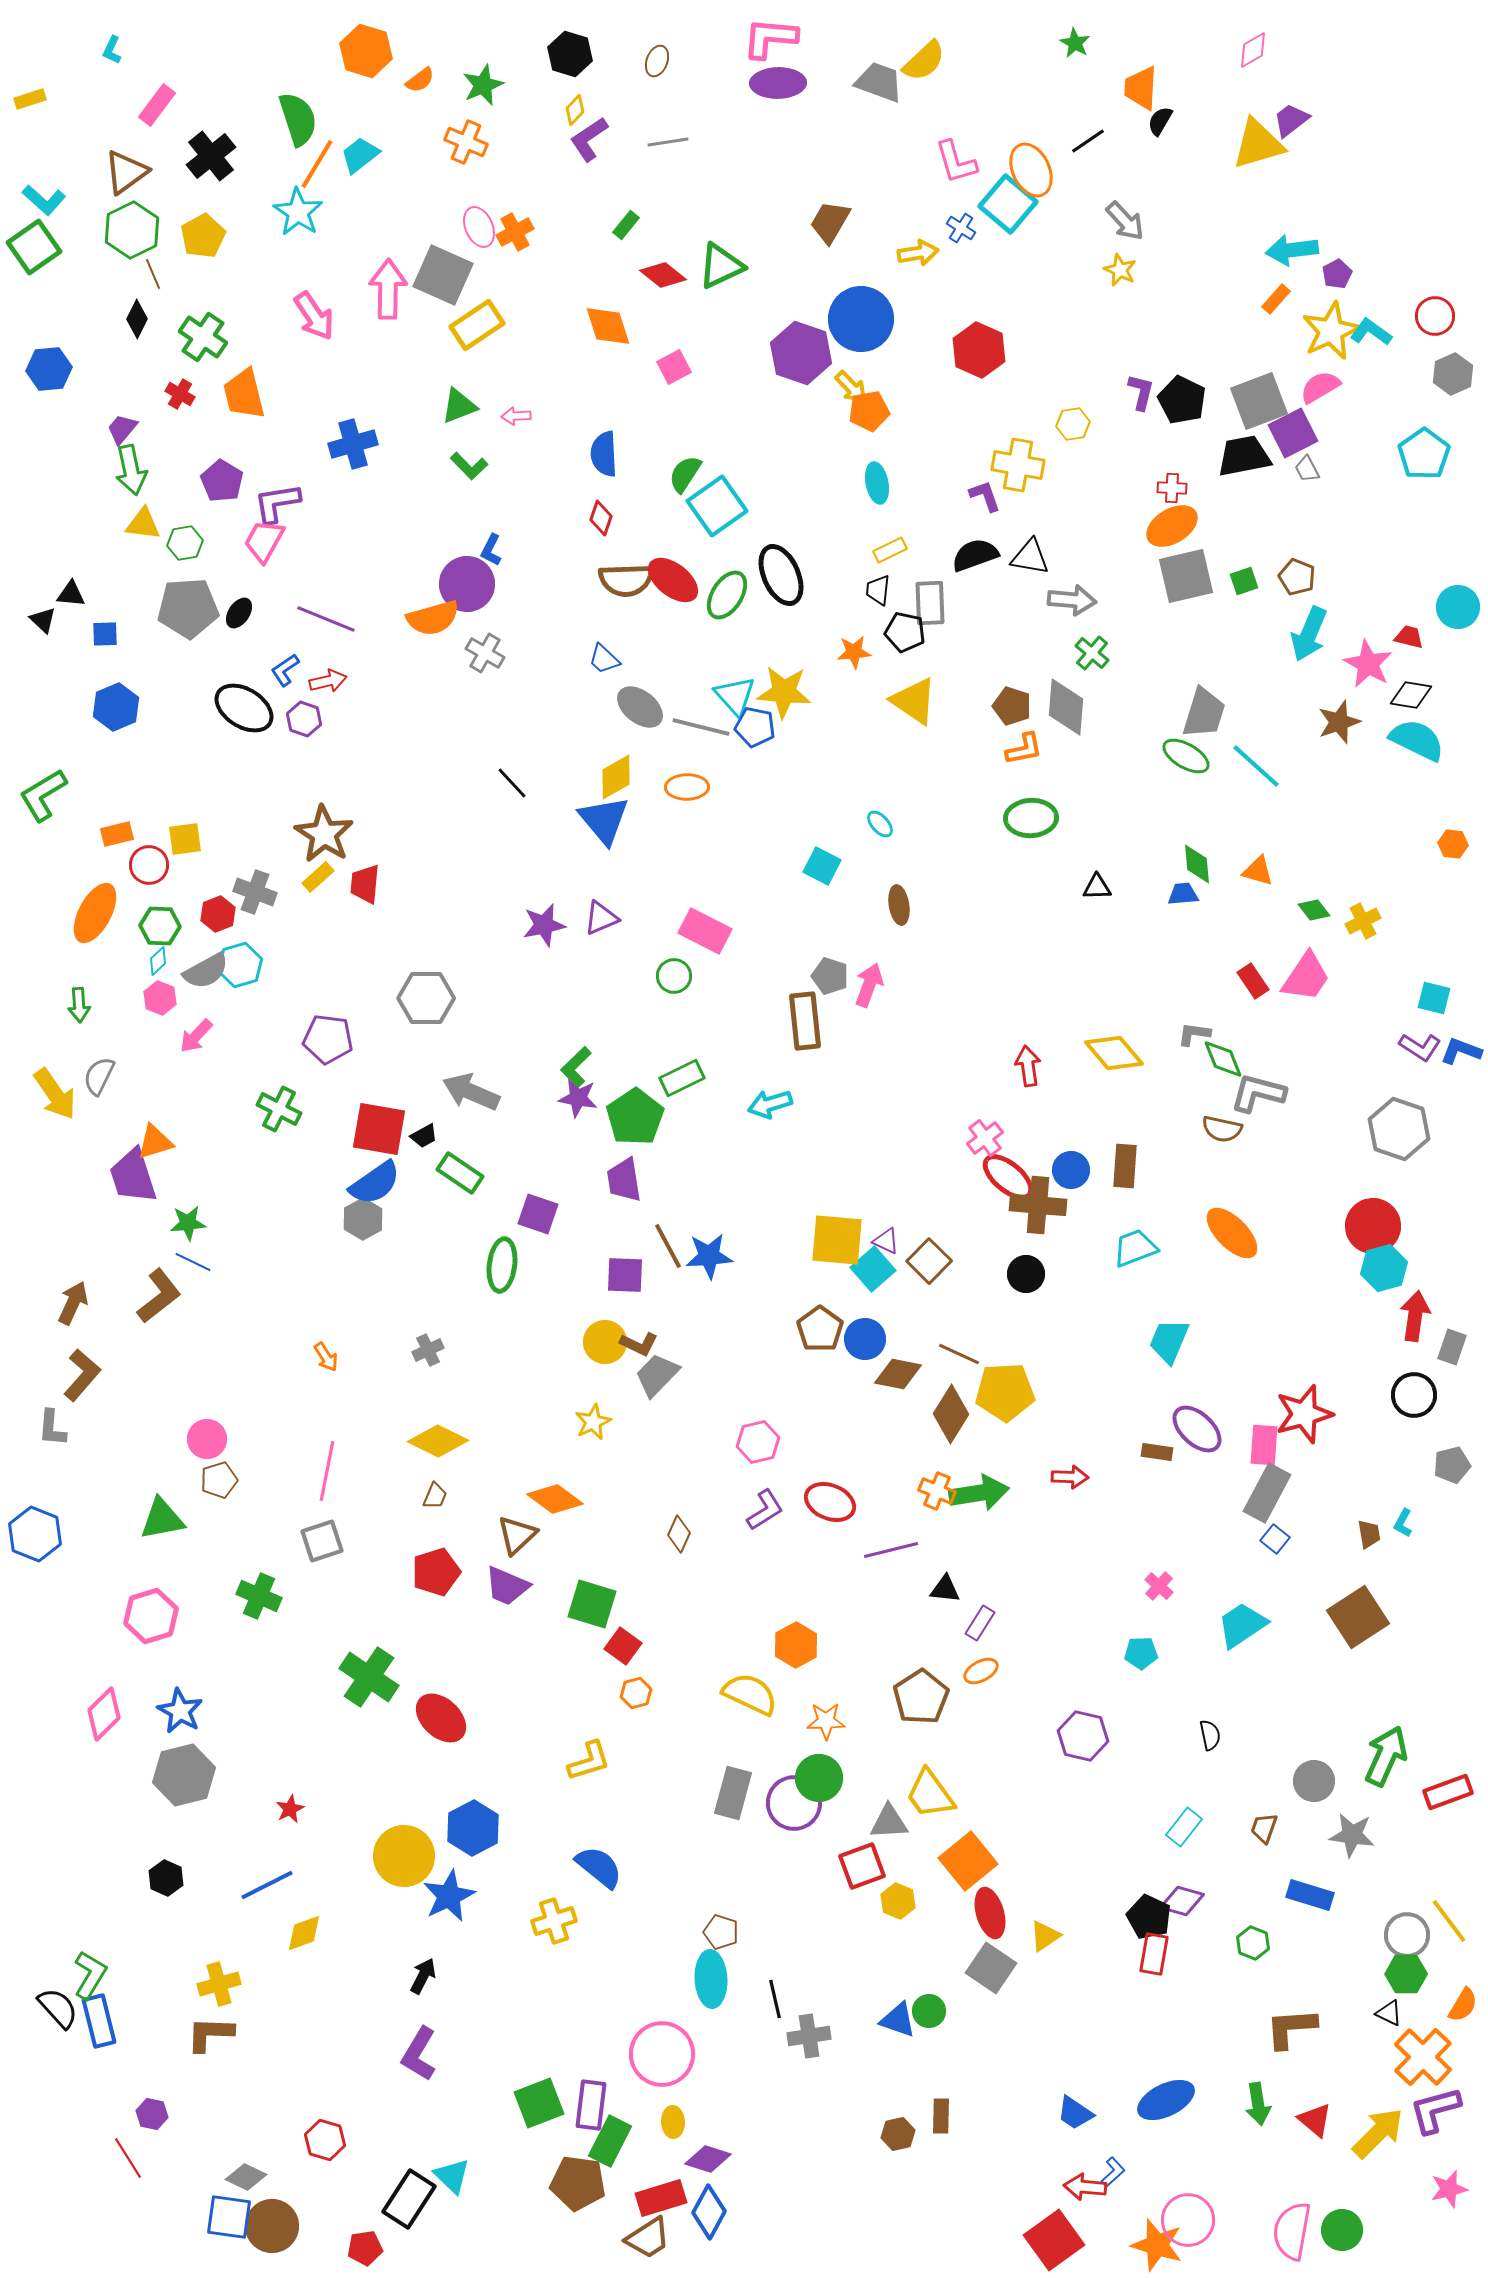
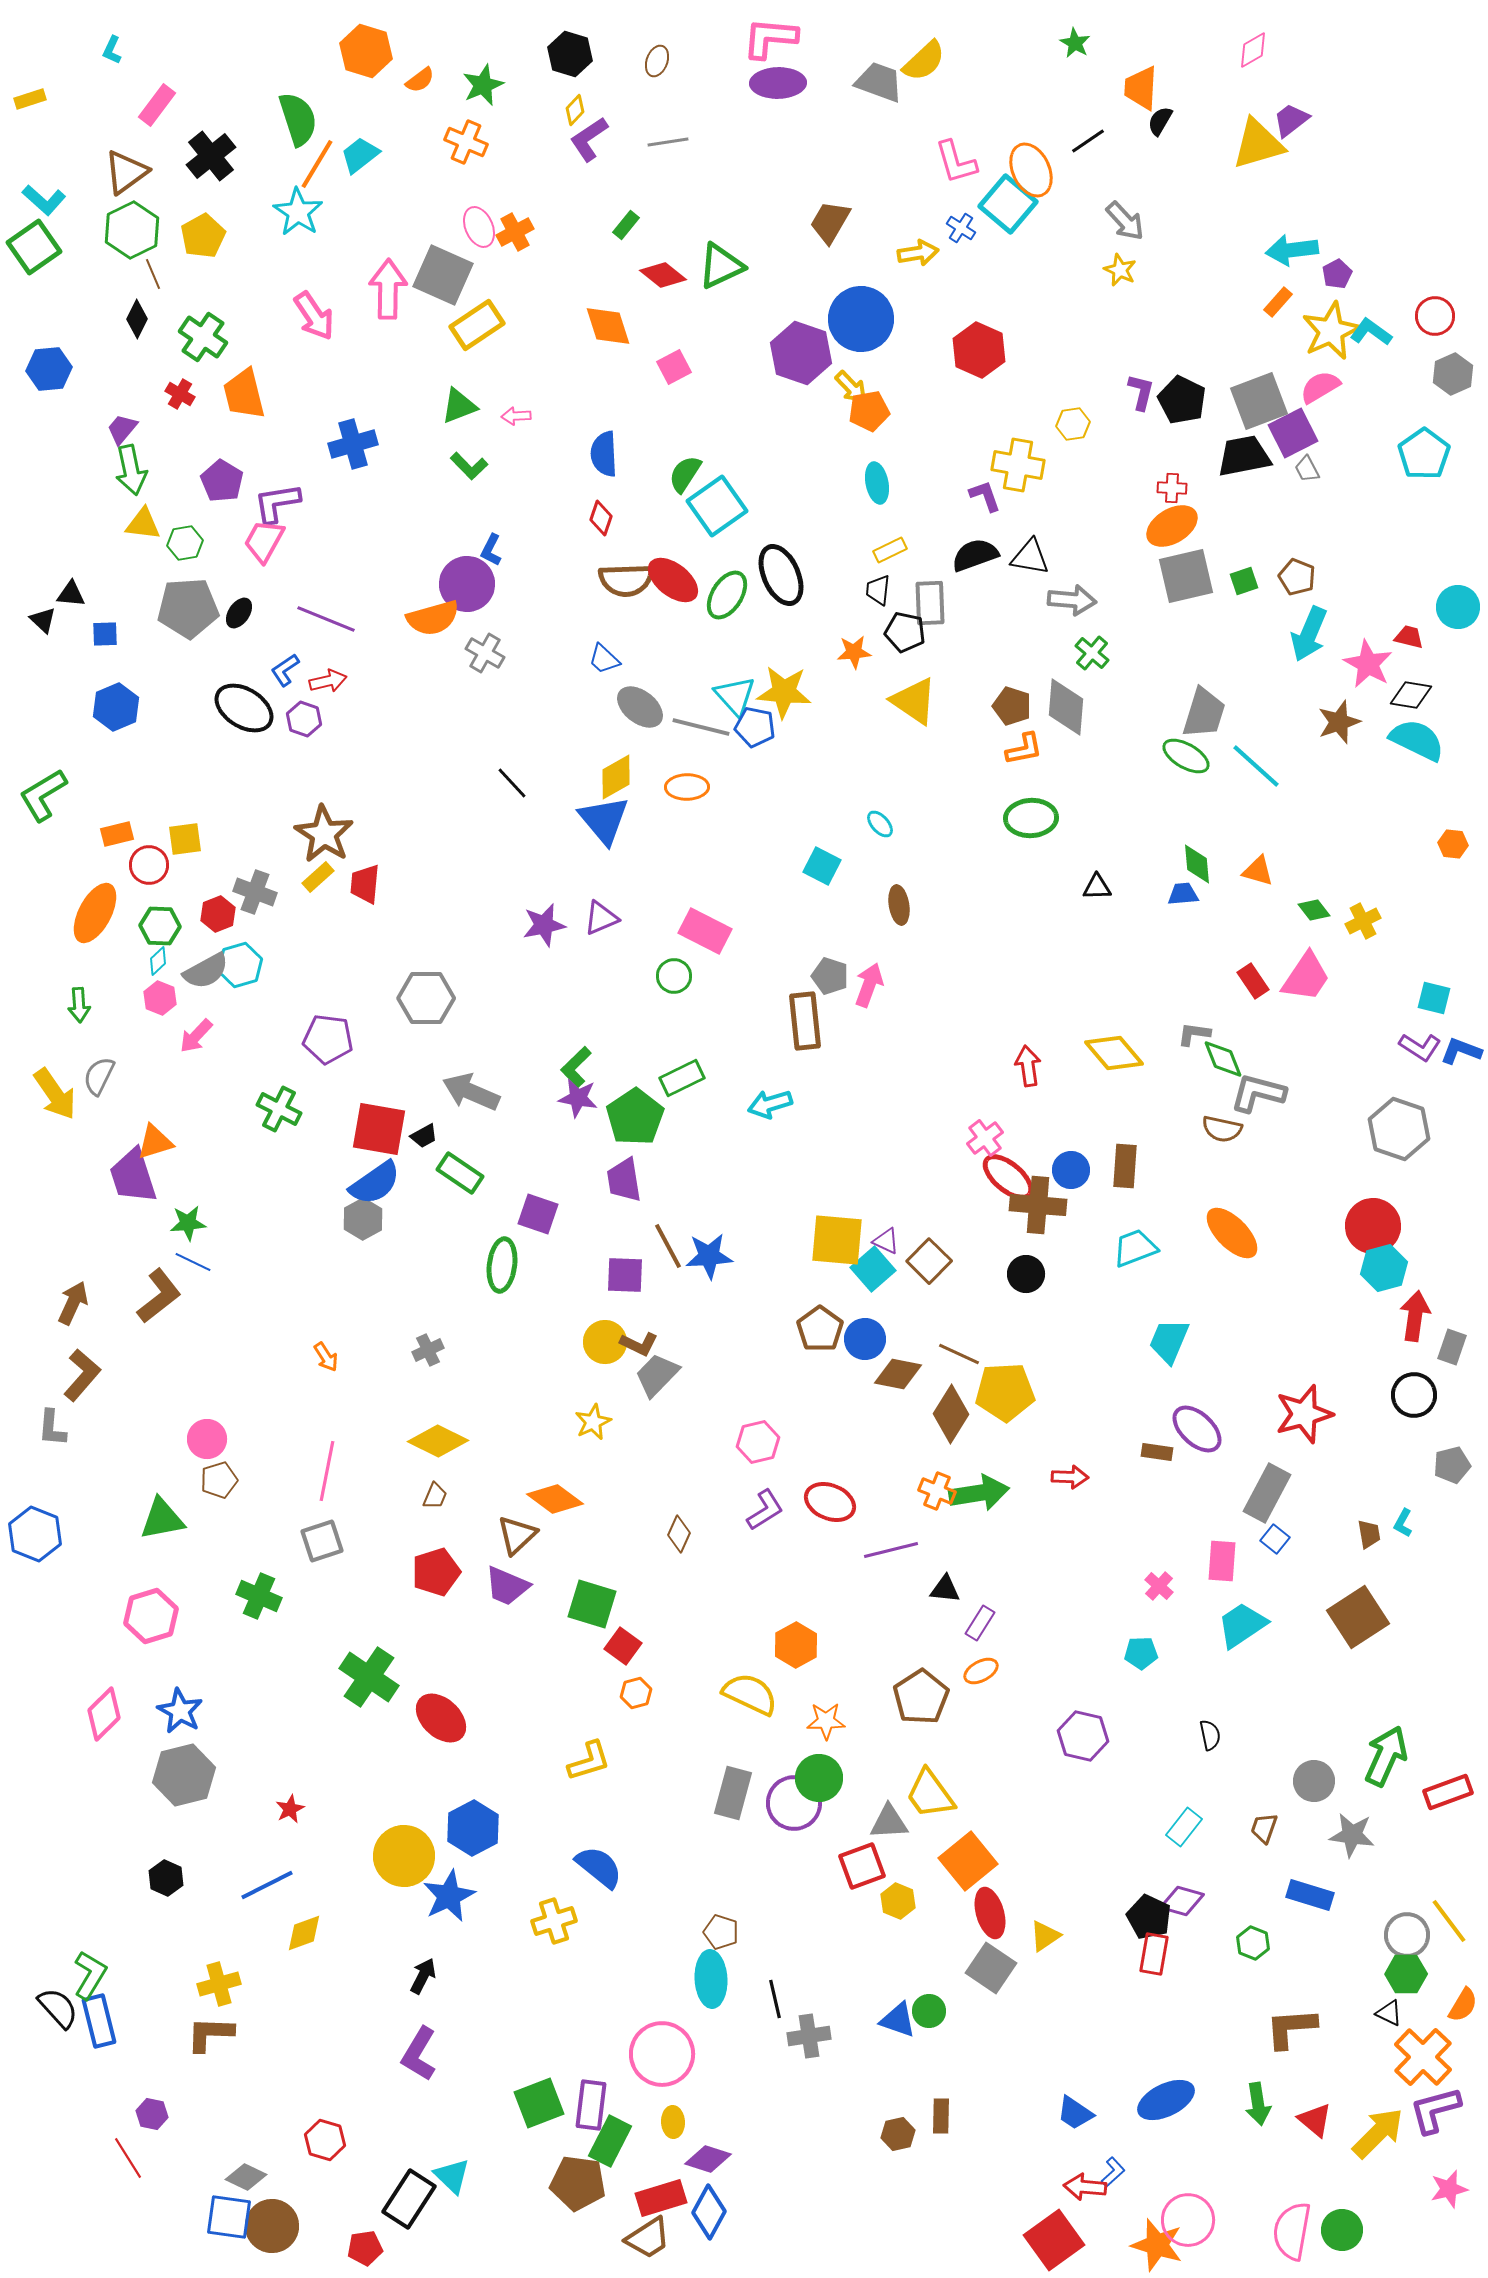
orange rectangle at (1276, 299): moved 2 px right, 3 px down
pink rectangle at (1264, 1445): moved 42 px left, 116 px down
